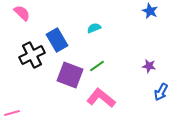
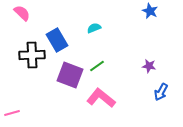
black cross: rotated 25 degrees clockwise
